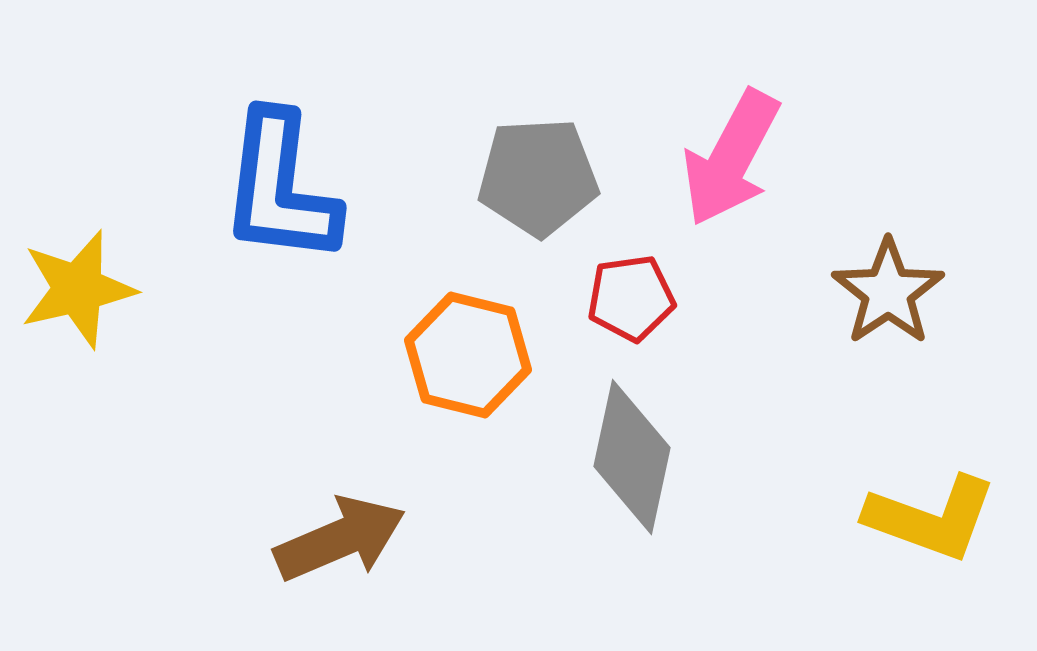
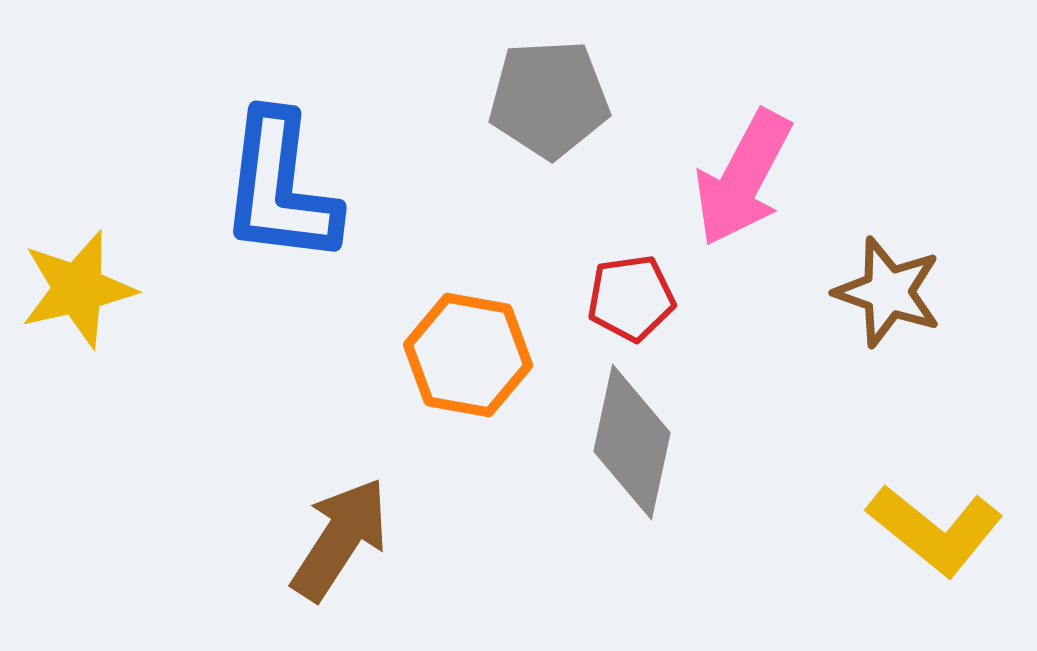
pink arrow: moved 12 px right, 20 px down
gray pentagon: moved 11 px right, 78 px up
brown star: rotated 19 degrees counterclockwise
orange hexagon: rotated 4 degrees counterclockwise
gray diamond: moved 15 px up
yellow L-shape: moved 4 px right, 12 px down; rotated 19 degrees clockwise
brown arrow: rotated 34 degrees counterclockwise
